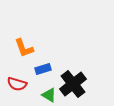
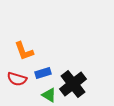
orange L-shape: moved 3 px down
blue rectangle: moved 4 px down
red semicircle: moved 5 px up
